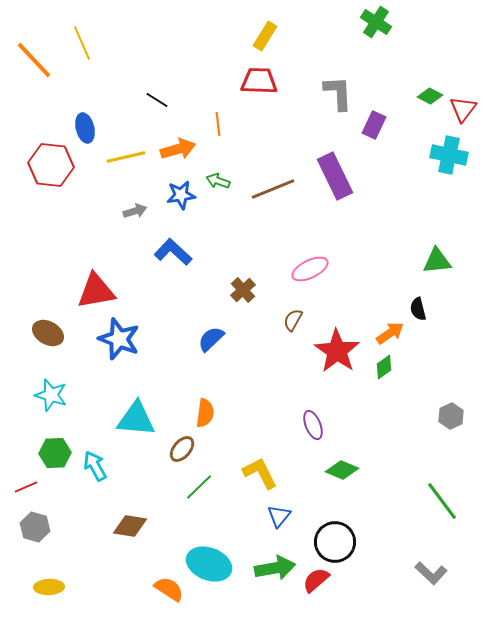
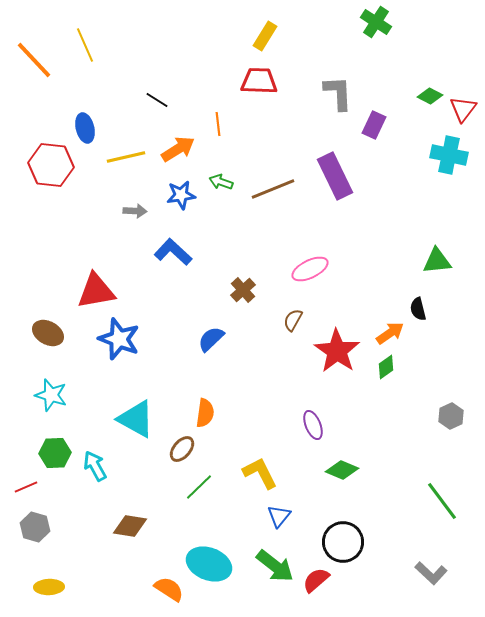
yellow line at (82, 43): moved 3 px right, 2 px down
orange arrow at (178, 149): rotated 16 degrees counterclockwise
green arrow at (218, 181): moved 3 px right, 1 px down
gray arrow at (135, 211): rotated 20 degrees clockwise
green diamond at (384, 367): moved 2 px right
cyan triangle at (136, 419): rotated 24 degrees clockwise
black circle at (335, 542): moved 8 px right
green arrow at (275, 568): moved 2 px up; rotated 48 degrees clockwise
